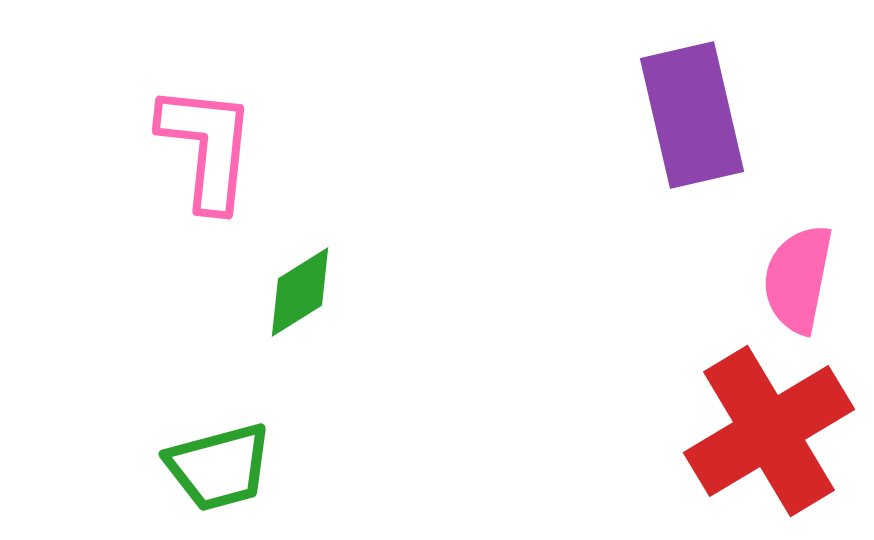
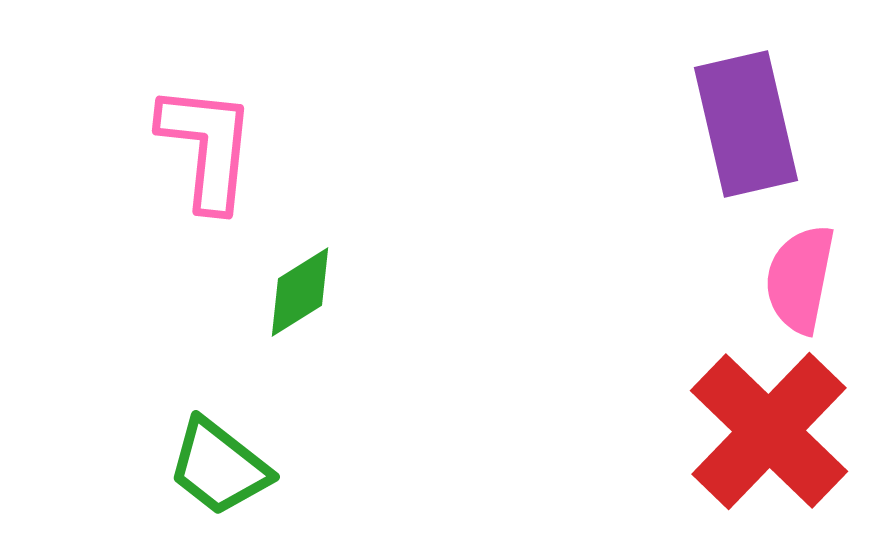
purple rectangle: moved 54 px right, 9 px down
pink semicircle: moved 2 px right
red cross: rotated 15 degrees counterclockwise
green trapezoid: rotated 53 degrees clockwise
